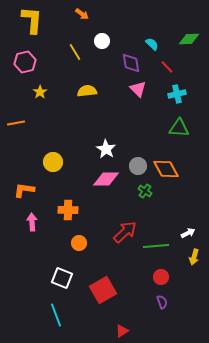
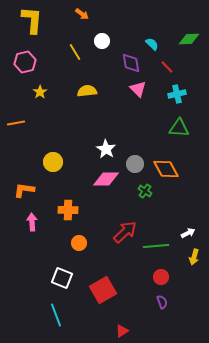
gray circle: moved 3 px left, 2 px up
